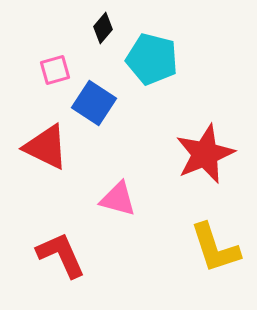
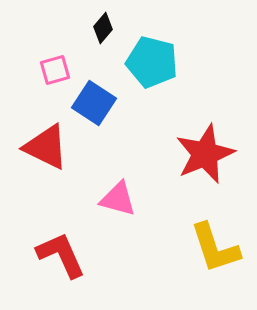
cyan pentagon: moved 3 px down
